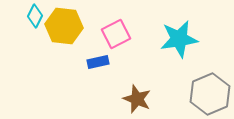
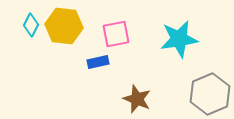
cyan diamond: moved 4 px left, 9 px down
pink square: rotated 16 degrees clockwise
